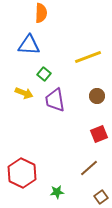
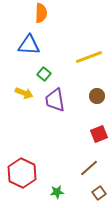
yellow line: moved 1 px right
brown square: moved 2 px left, 4 px up
